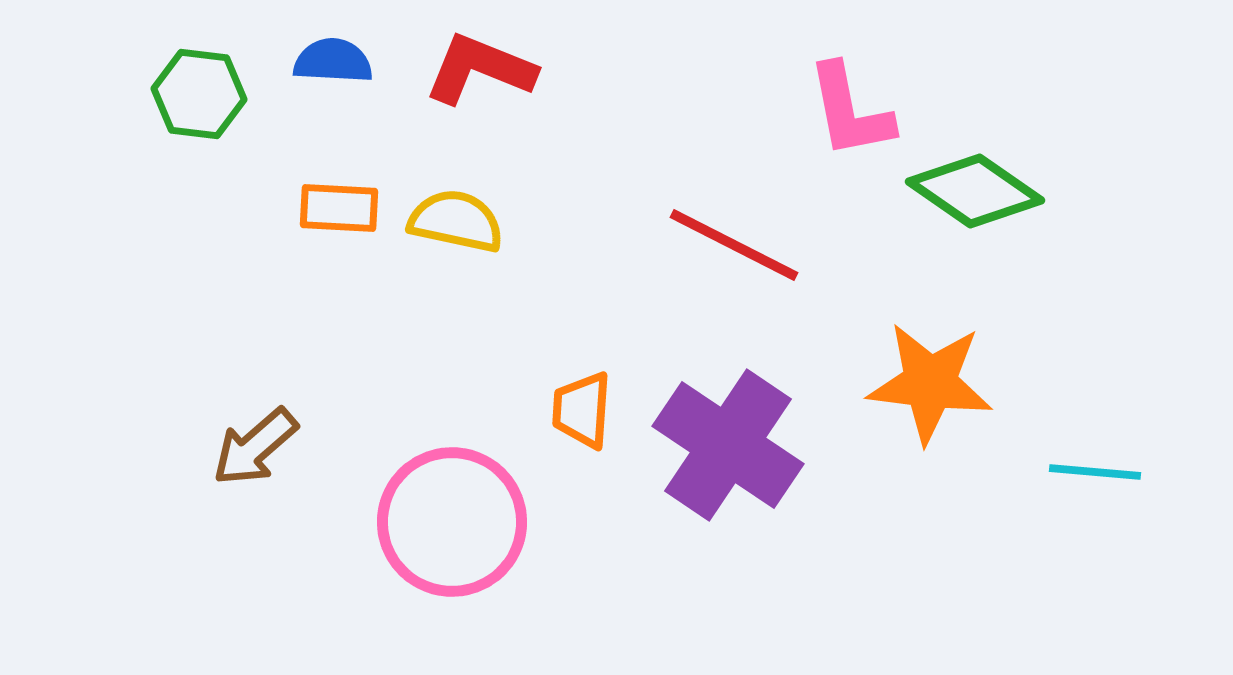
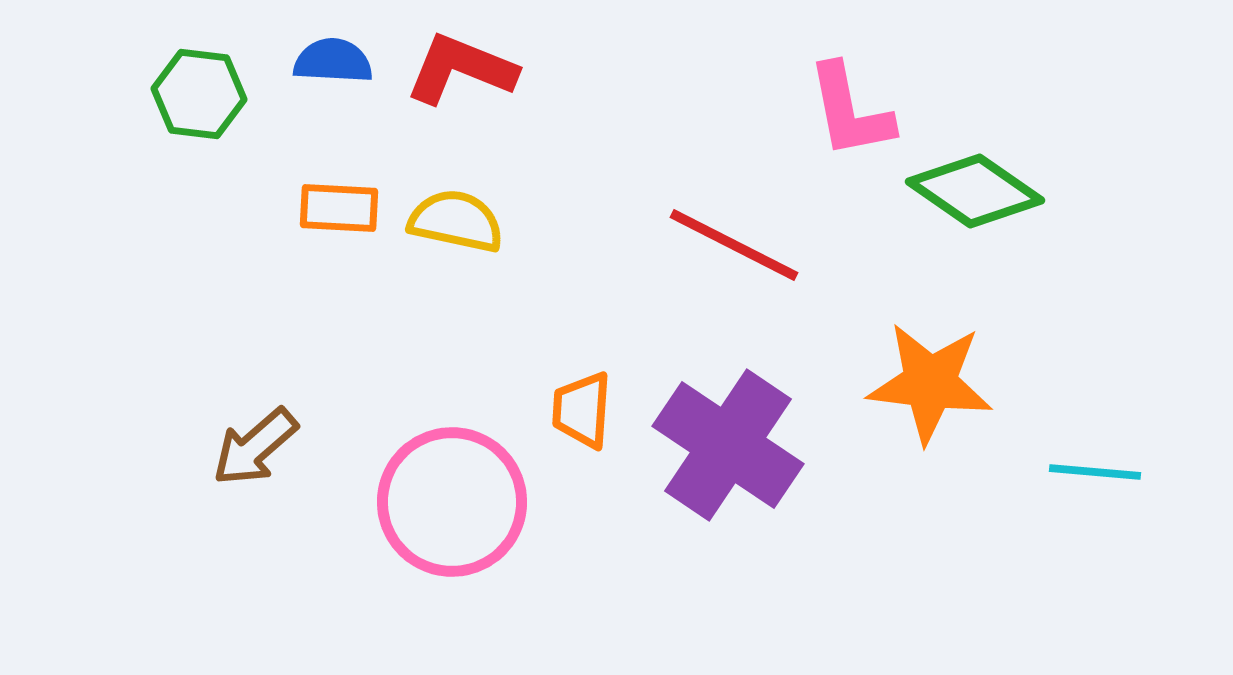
red L-shape: moved 19 px left
pink circle: moved 20 px up
